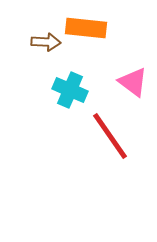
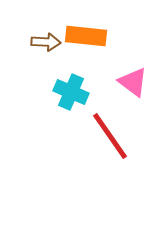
orange rectangle: moved 8 px down
cyan cross: moved 1 px right, 2 px down
